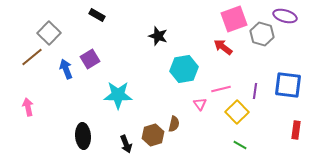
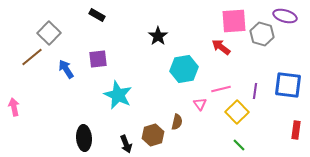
pink square: moved 2 px down; rotated 16 degrees clockwise
black star: rotated 18 degrees clockwise
red arrow: moved 2 px left
purple square: moved 8 px right; rotated 24 degrees clockwise
blue arrow: rotated 12 degrees counterclockwise
cyan star: rotated 24 degrees clockwise
pink arrow: moved 14 px left
brown semicircle: moved 3 px right, 2 px up
black ellipse: moved 1 px right, 2 px down
green line: moved 1 px left; rotated 16 degrees clockwise
